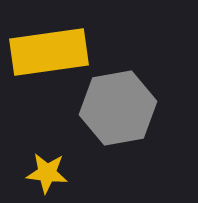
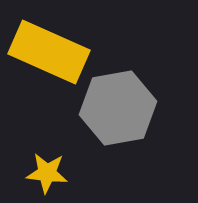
yellow rectangle: rotated 32 degrees clockwise
